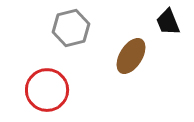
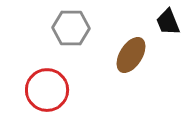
gray hexagon: rotated 15 degrees clockwise
brown ellipse: moved 1 px up
